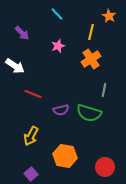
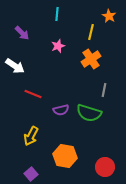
cyan line: rotated 48 degrees clockwise
